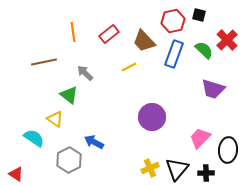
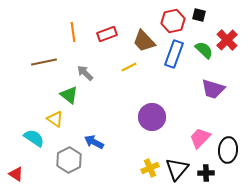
red rectangle: moved 2 px left; rotated 18 degrees clockwise
